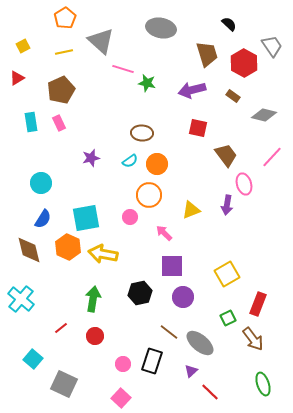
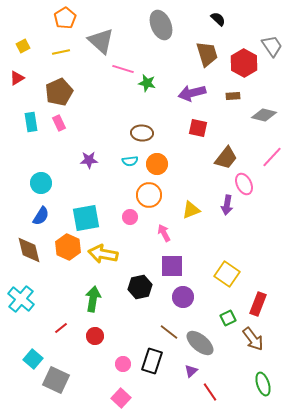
black semicircle at (229, 24): moved 11 px left, 5 px up
gray ellipse at (161, 28): moved 3 px up; rotated 56 degrees clockwise
yellow line at (64, 52): moved 3 px left
brown pentagon at (61, 90): moved 2 px left, 2 px down
purple arrow at (192, 90): moved 3 px down
brown rectangle at (233, 96): rotated 40 degrees counterclockwise
brown trapezoid at (226, 155): moved 3 px down; rotated 75 degrees clockwise
purple star at (91, 158): moved 2 px left, 2 px down; rotated 12 degrees clockwise
cyan semicircle at (130, 161): rotated 28 degrees clockwise
pink ellipse at (244, 184): rotated 10 degrees counterclockwise
blue semicircle at (43, 219): moved 2 px left, 3 px up
pink arrow at (164, 233): rotated 18 degrees clockwise
yellow square at (227, 274): rotated 25 degrees counterclockwise
black hexagon at (140, 293): moved 6 px up
gray square at (64, 384): moved 8 px left, 4 px up
red line at (210, 392): rotated 12 degrees clockwise
